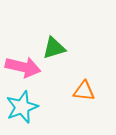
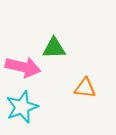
green triangle: rotated 15 degrees clockwise
orange triangle: moved 1 px right, 3 px up
